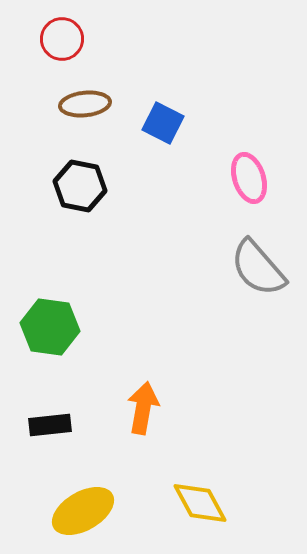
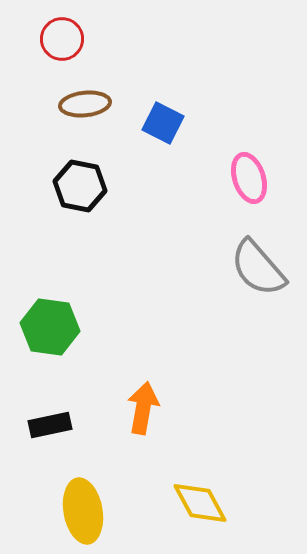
black rectangle: rotated 6 degrees counterclockwise
yellow ellipse: rotated 70 degrees counterclockwise
